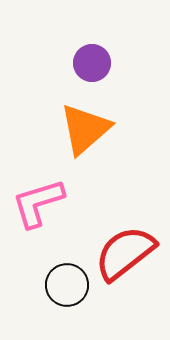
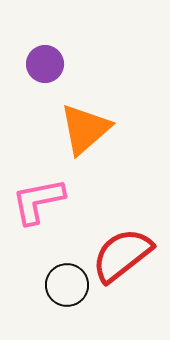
purple circle: moved 47 px left, 1 px down
pink L-shape: moved 2 px up; rotated 6 degrees clockwise
red semicircle: moved 3 px left, 2 px down
